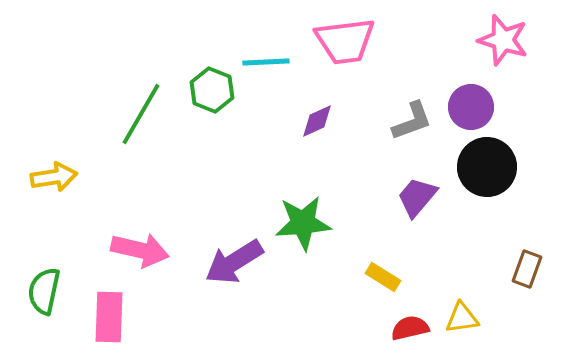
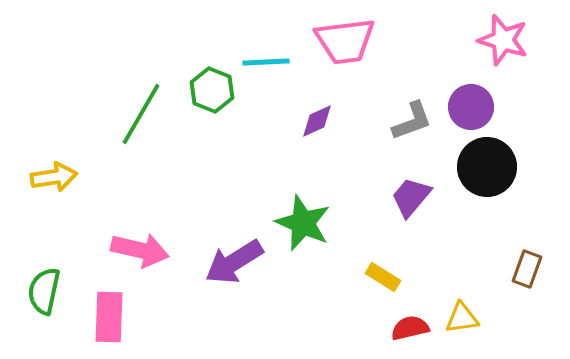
purple trapezoid: moved 6 px left
green star: rotated 28 degrees clockwise
